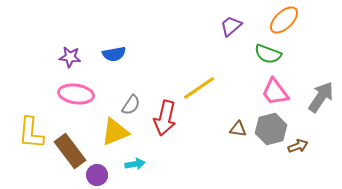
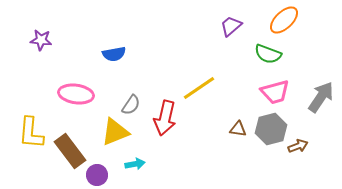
purple star: moved 29 px left, 17 px up
pink trapezoid: rotated 68 degrees counterclockwise
